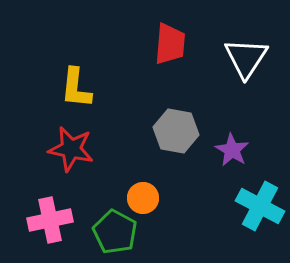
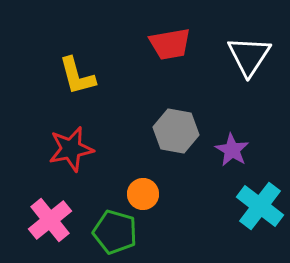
red trapezoid: rotated 75 degrees clockwise
white triangle: moved 3 px right, 2 px up
yellow L-shape: moved 1 px right, 12 px up; rotated 21 degrees counterclockwise
red star: rotated 24 degrees counterclockwise
orange circle: moved 4 px up
cyan cross: rotated 9 degrees clockwise
pink cross: rotated 27 degrees counterclockwise
green pentagon: rotated 12 degrees counterclockwise
